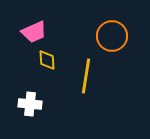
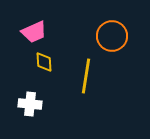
yellow diamond: moved 3 px left, 2 px down
